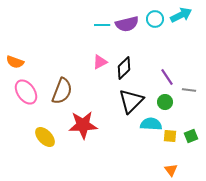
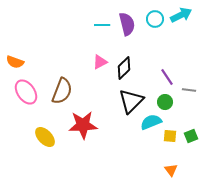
purple semicircle: rotated 90 degrees counterclockwise
cyan semicircle: moved 2 px up; rotated 25 degrees counterclockwise
